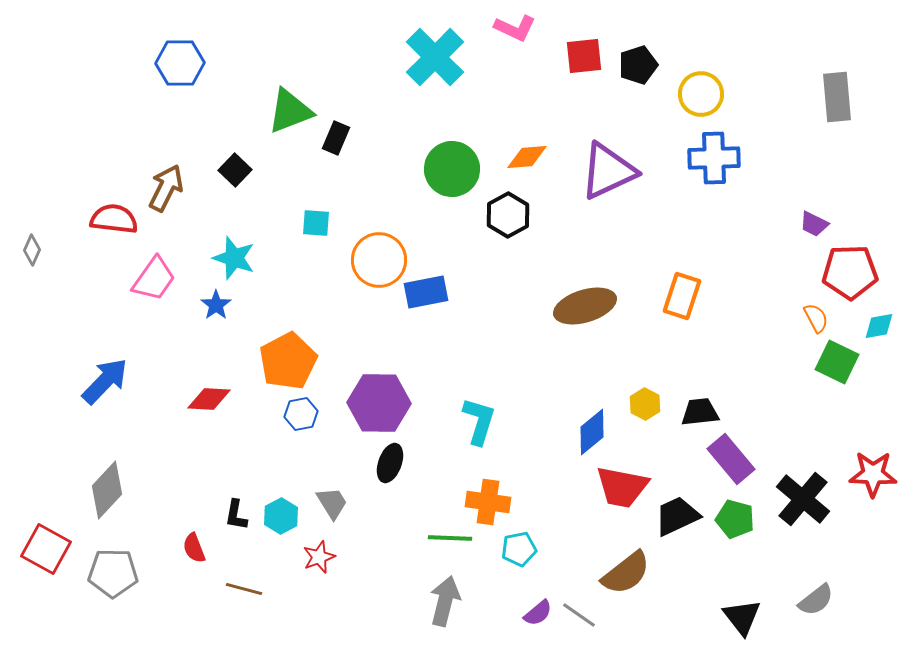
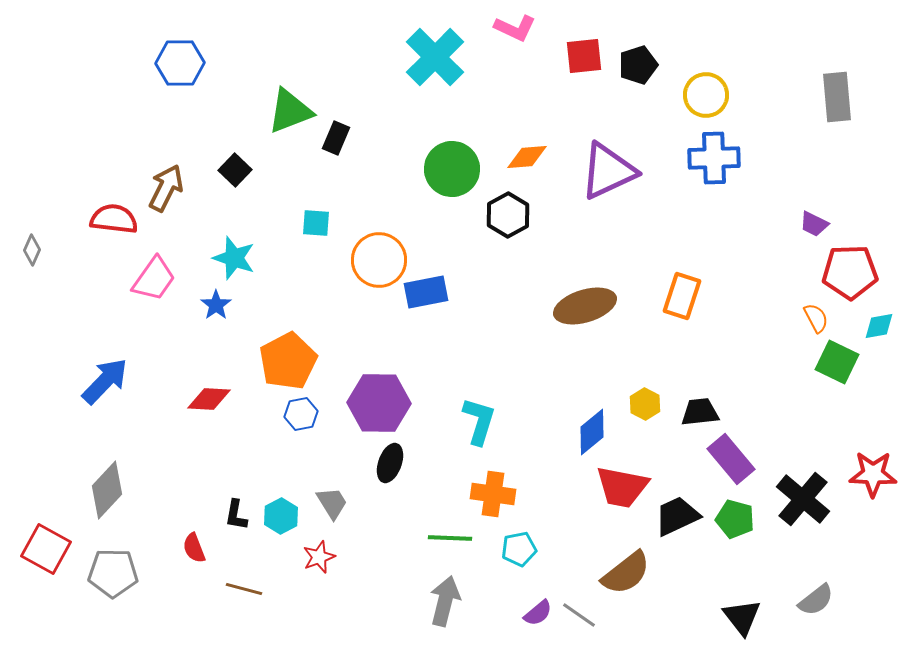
yellow circle at (701, 94): moved 5 px right, 1 px down
orange cross at (488, 502): moved 5 px right, 8 px up
